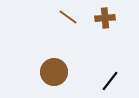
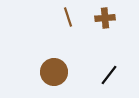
brown line: rotated 36 degrees clockwise
black line: moved 1 px left, 6 px up
